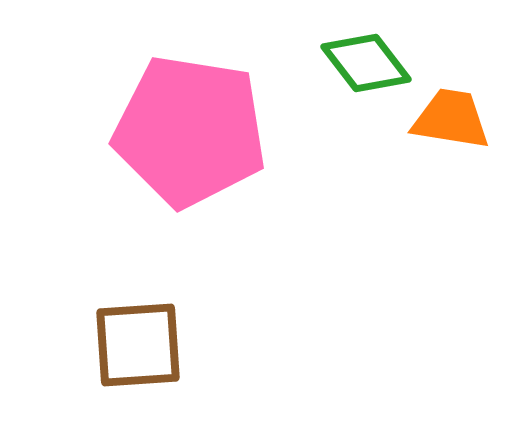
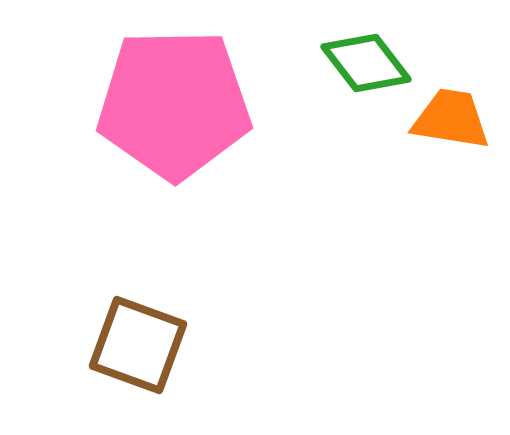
pink pentagon: moved 16 px left, 27 px up; rotated 10 degrees counterclockwise
brown square: rotated 24 degrees clockwise
